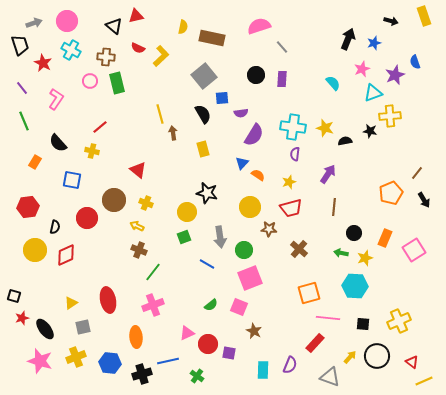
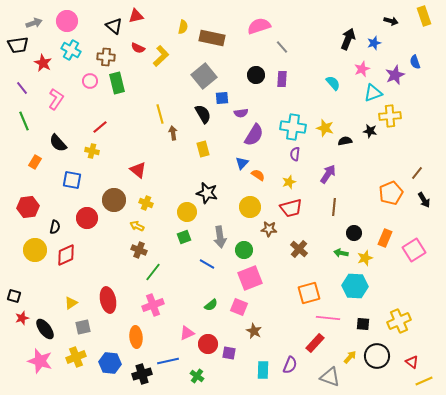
black trapezoid at (20, 45): moved 2 px left; rotated 100 degrees clockwise
